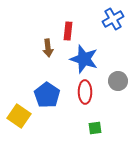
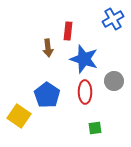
gray circle: moved 4 px left
